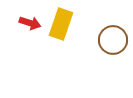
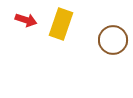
red arrow: moved 4 px left, 3 px up
